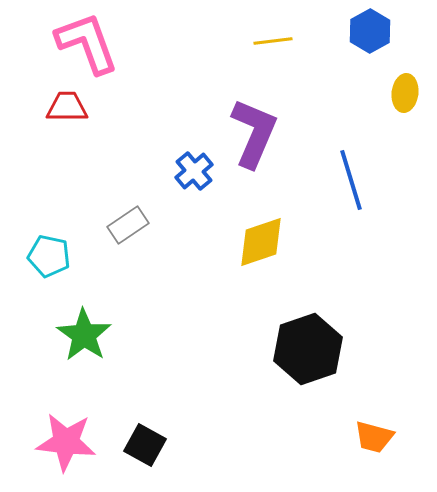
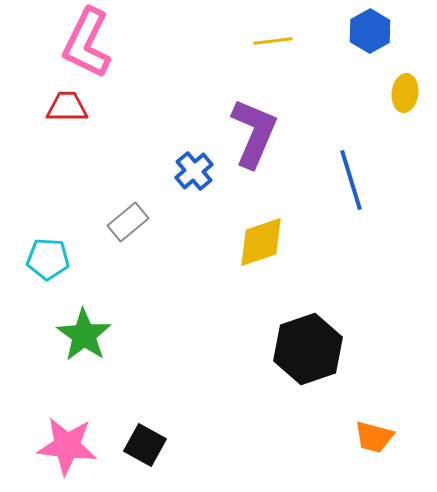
pink L-shape: rotated 134 degrees counterclockwise
gray rectangle: moved 3 px up; rotated 6 degrees counterclockwise
cyan pentagon: moved 1 px left, 3 px down; rotated 9 degrees counterclockwise
pink star: moved 1 px right, 4 px down
